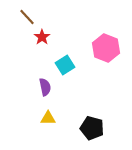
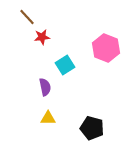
red star: rotated 28 degrees clockwise
